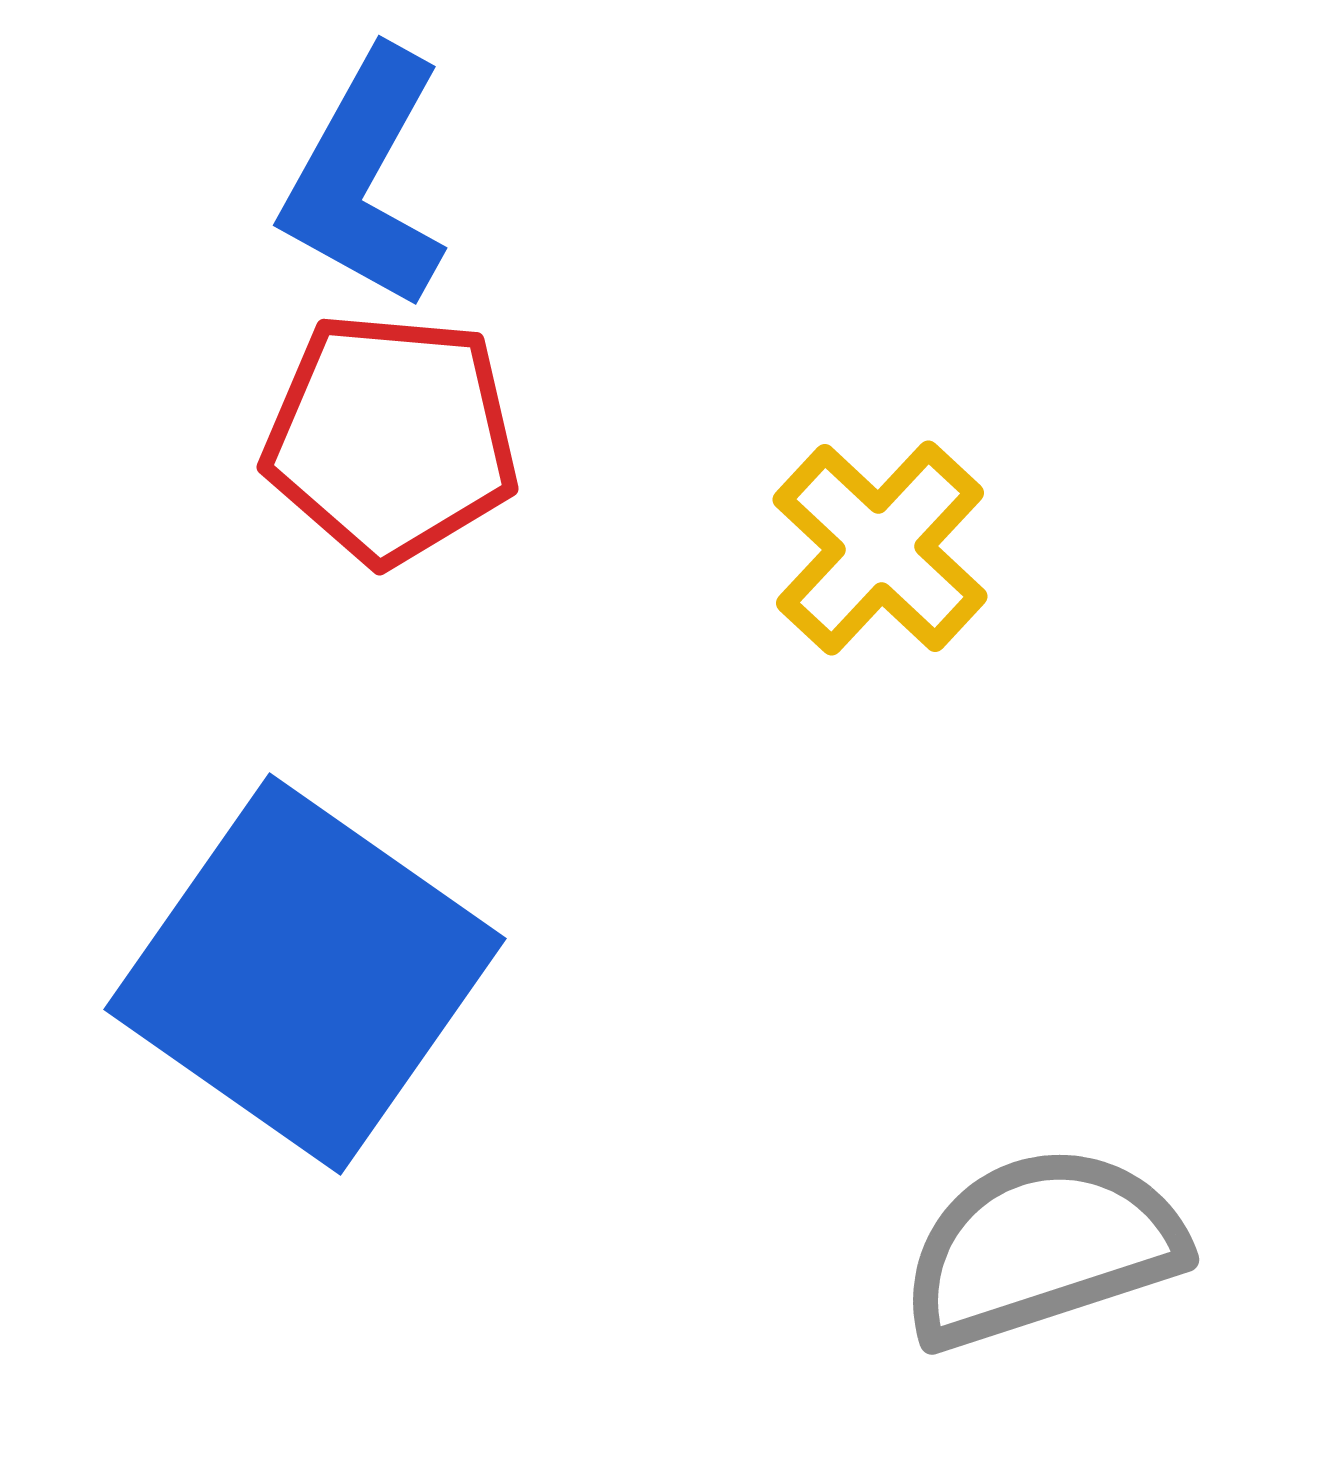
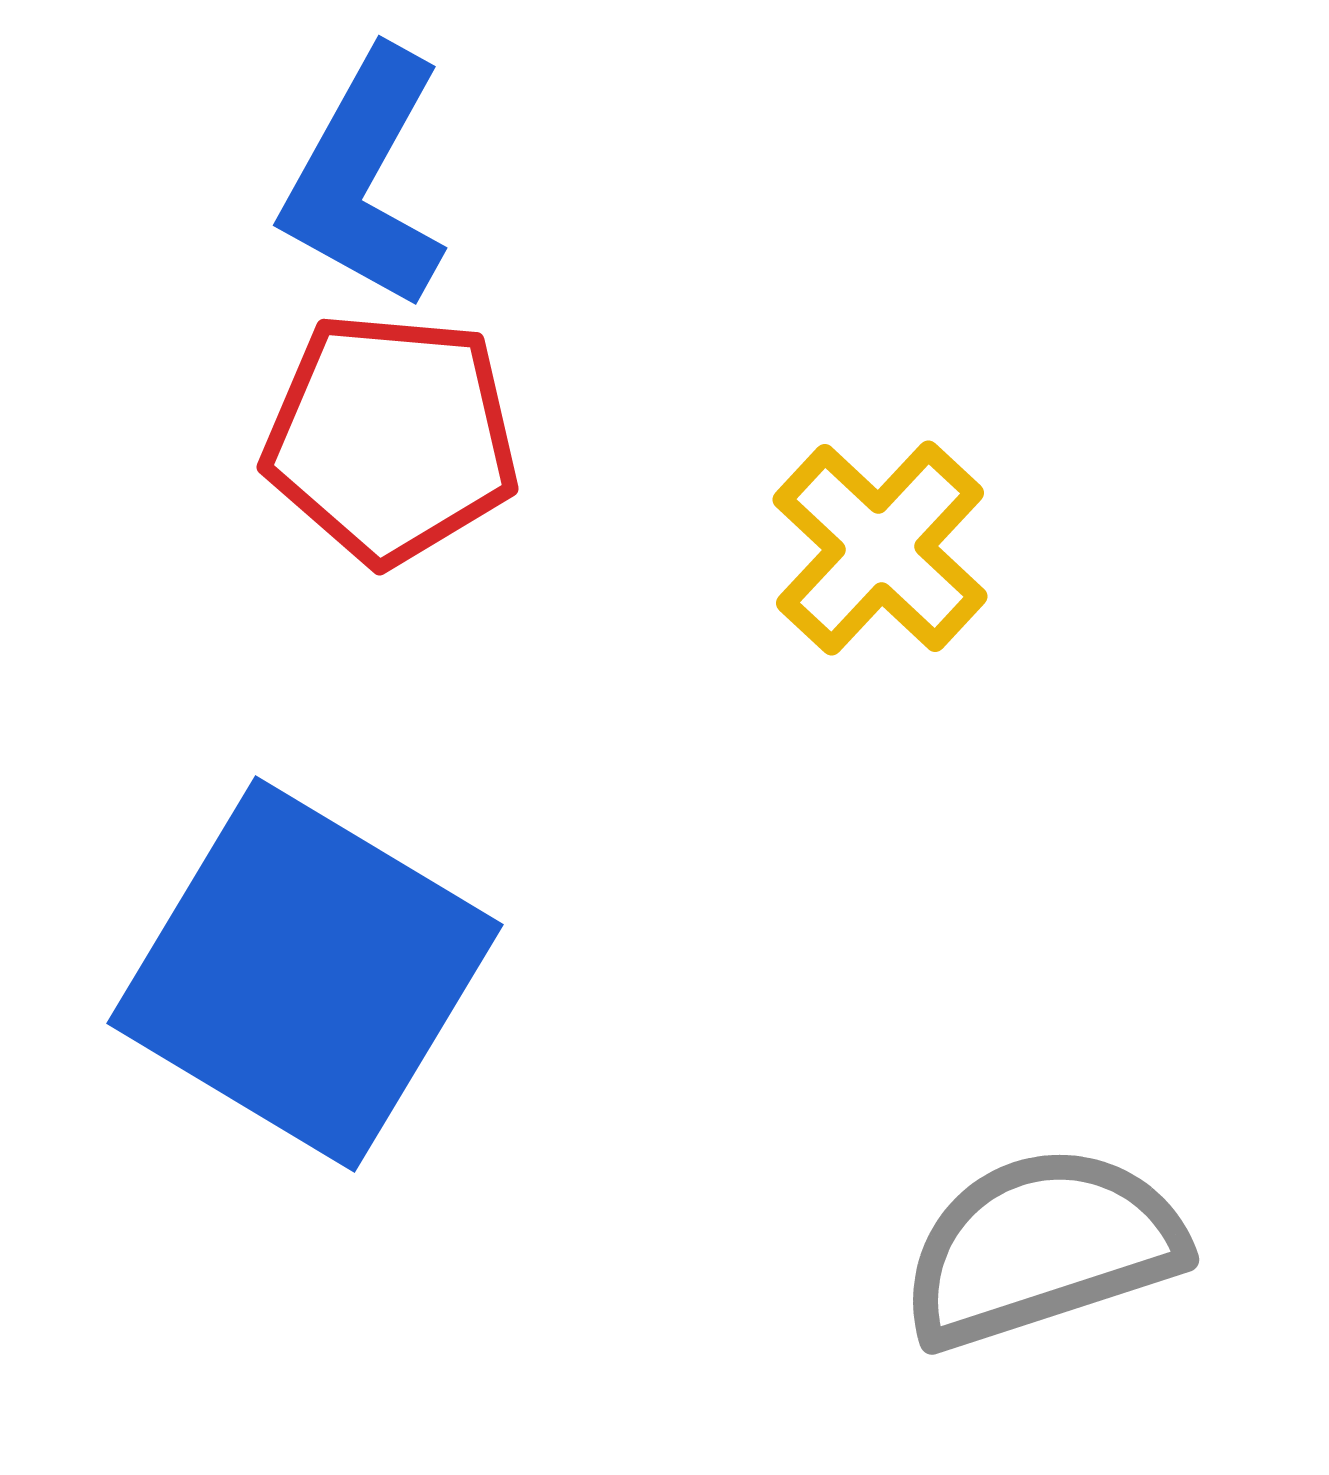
blue square: rotated 4 degrees counterclockwise
